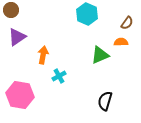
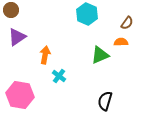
orange arrow: moved 2 px right
cyan cross: rotated 24 degrees counterclockwise
